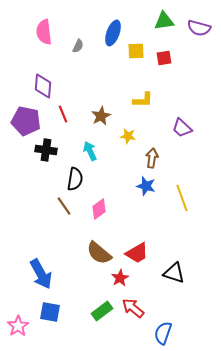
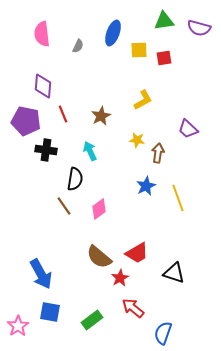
pink semicircle: moved 2 px left, 2 px down
yellow square: moved 3 px right, 1 px up
yellow L-shape: rotated 30 degrees counterclockwise
purple trapezoid: moved 6 px right, 1 px down
yellow star: moved 9 px right, 4 px down
brown arrow: moved 6 px right, 5 px up
blue star: rotated 30 degrees clockwise
yellow line: moved 4 px left
brown semicircle: moved 4 px down
green rectangle: moved 10 px left, 9 px down
